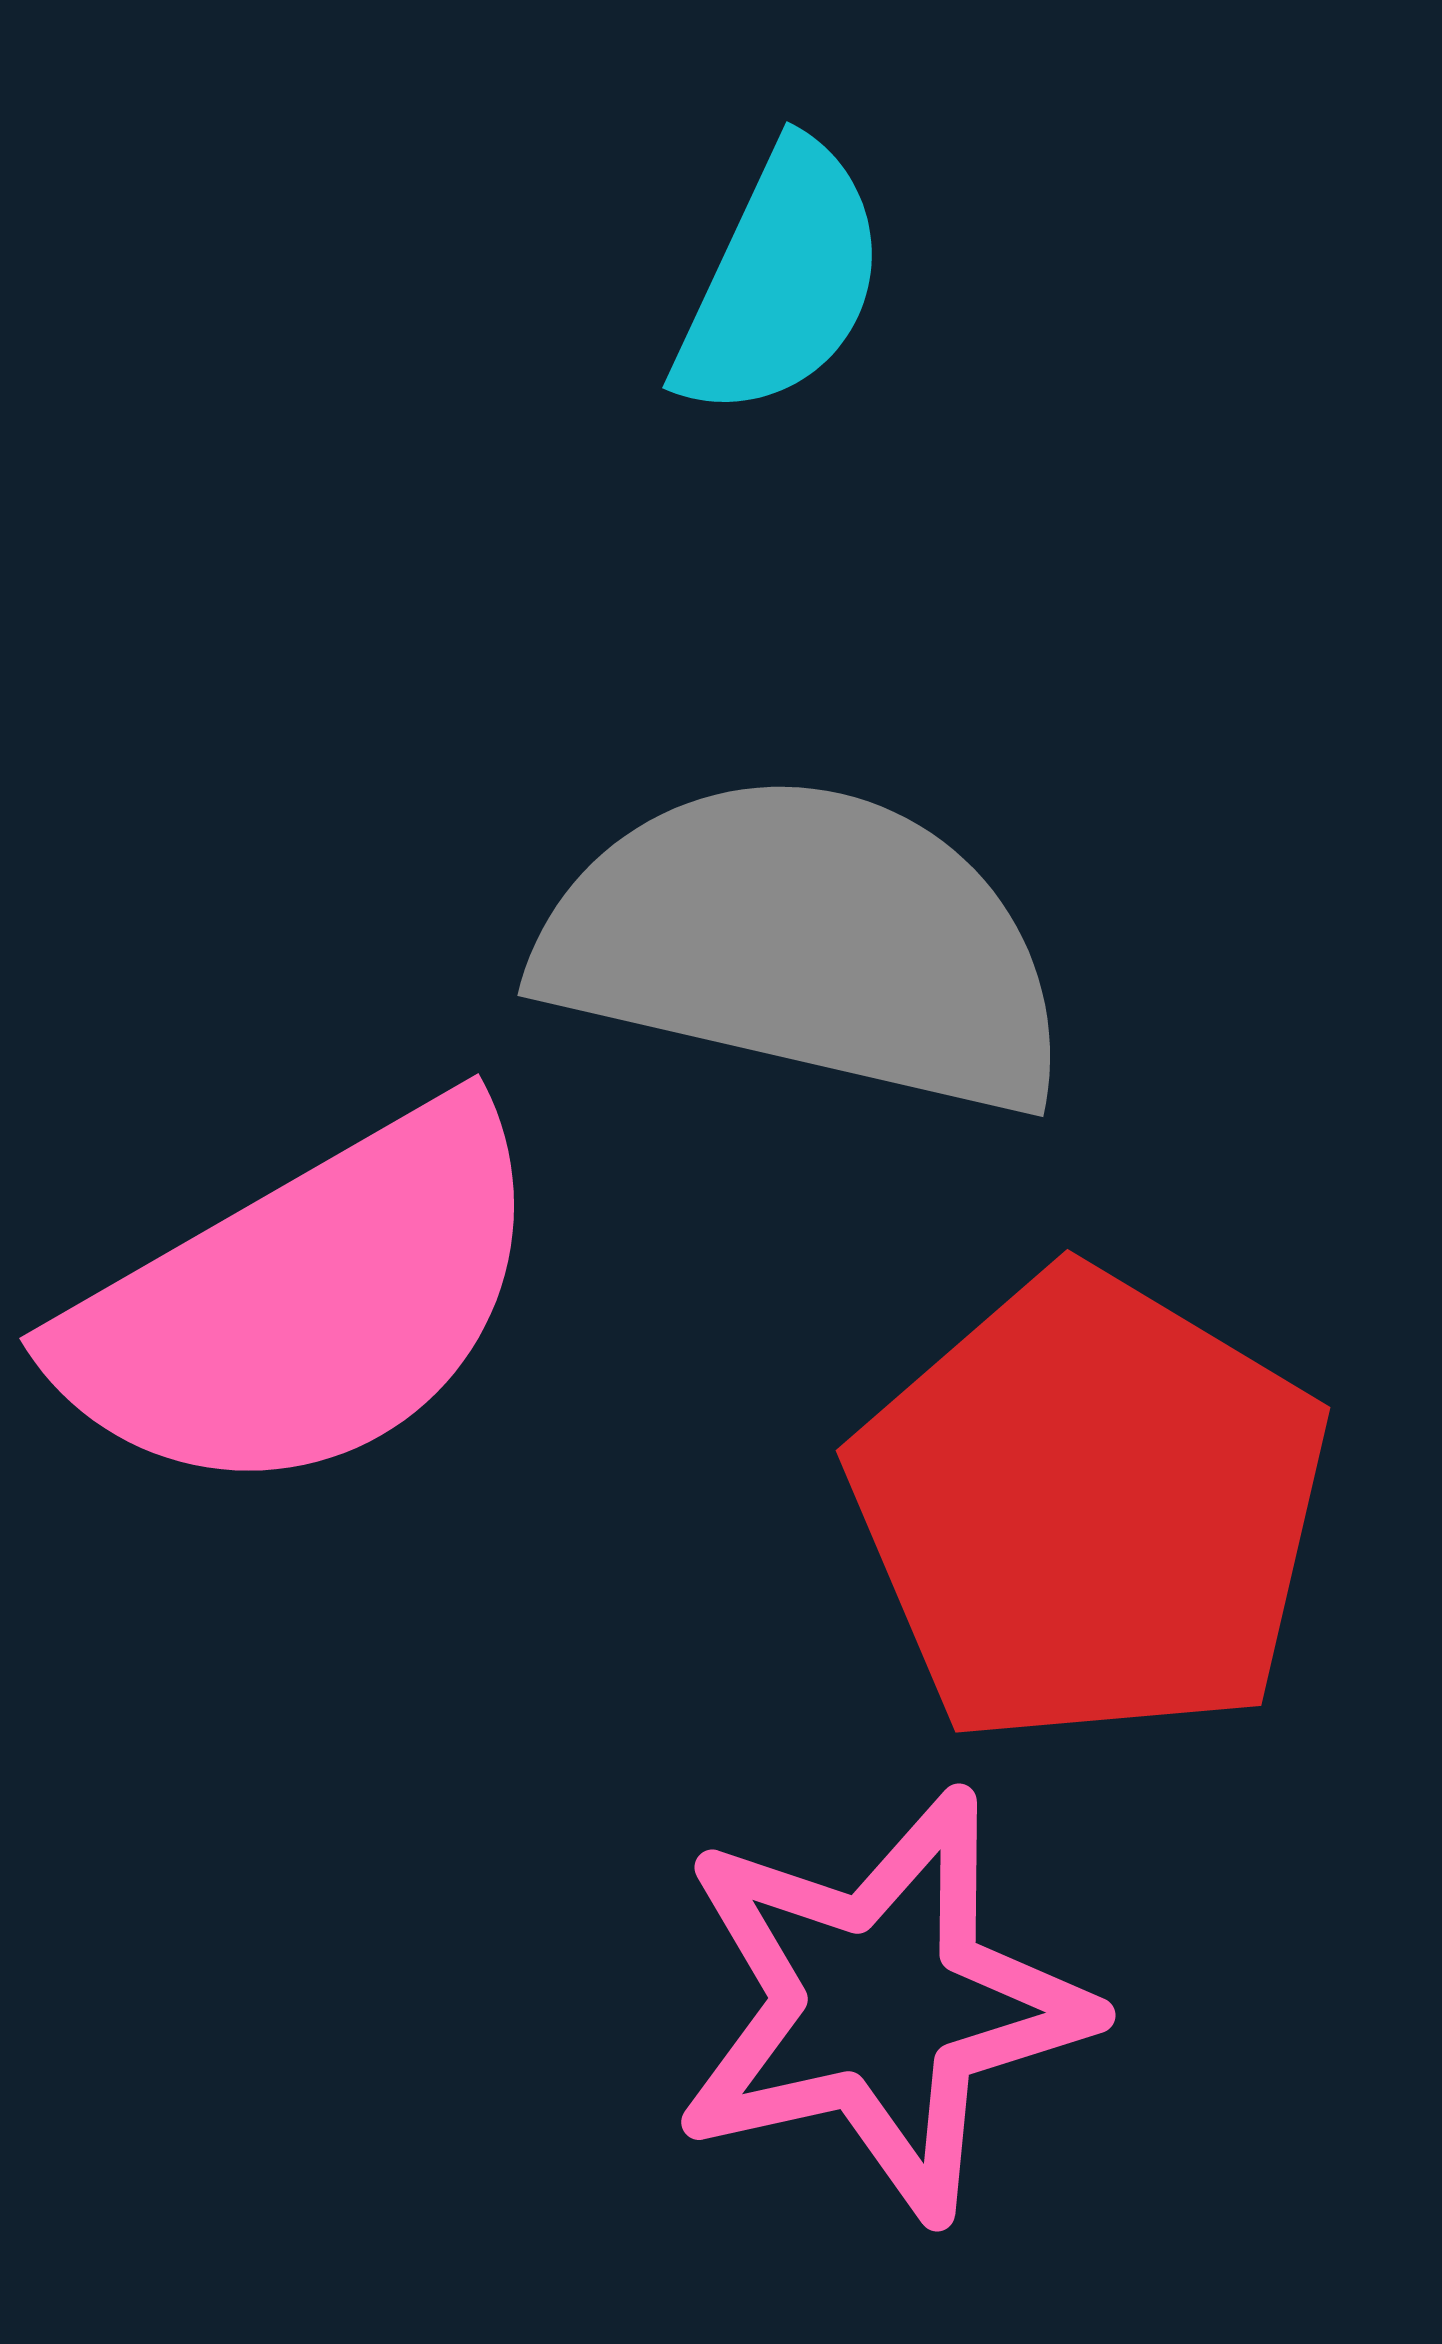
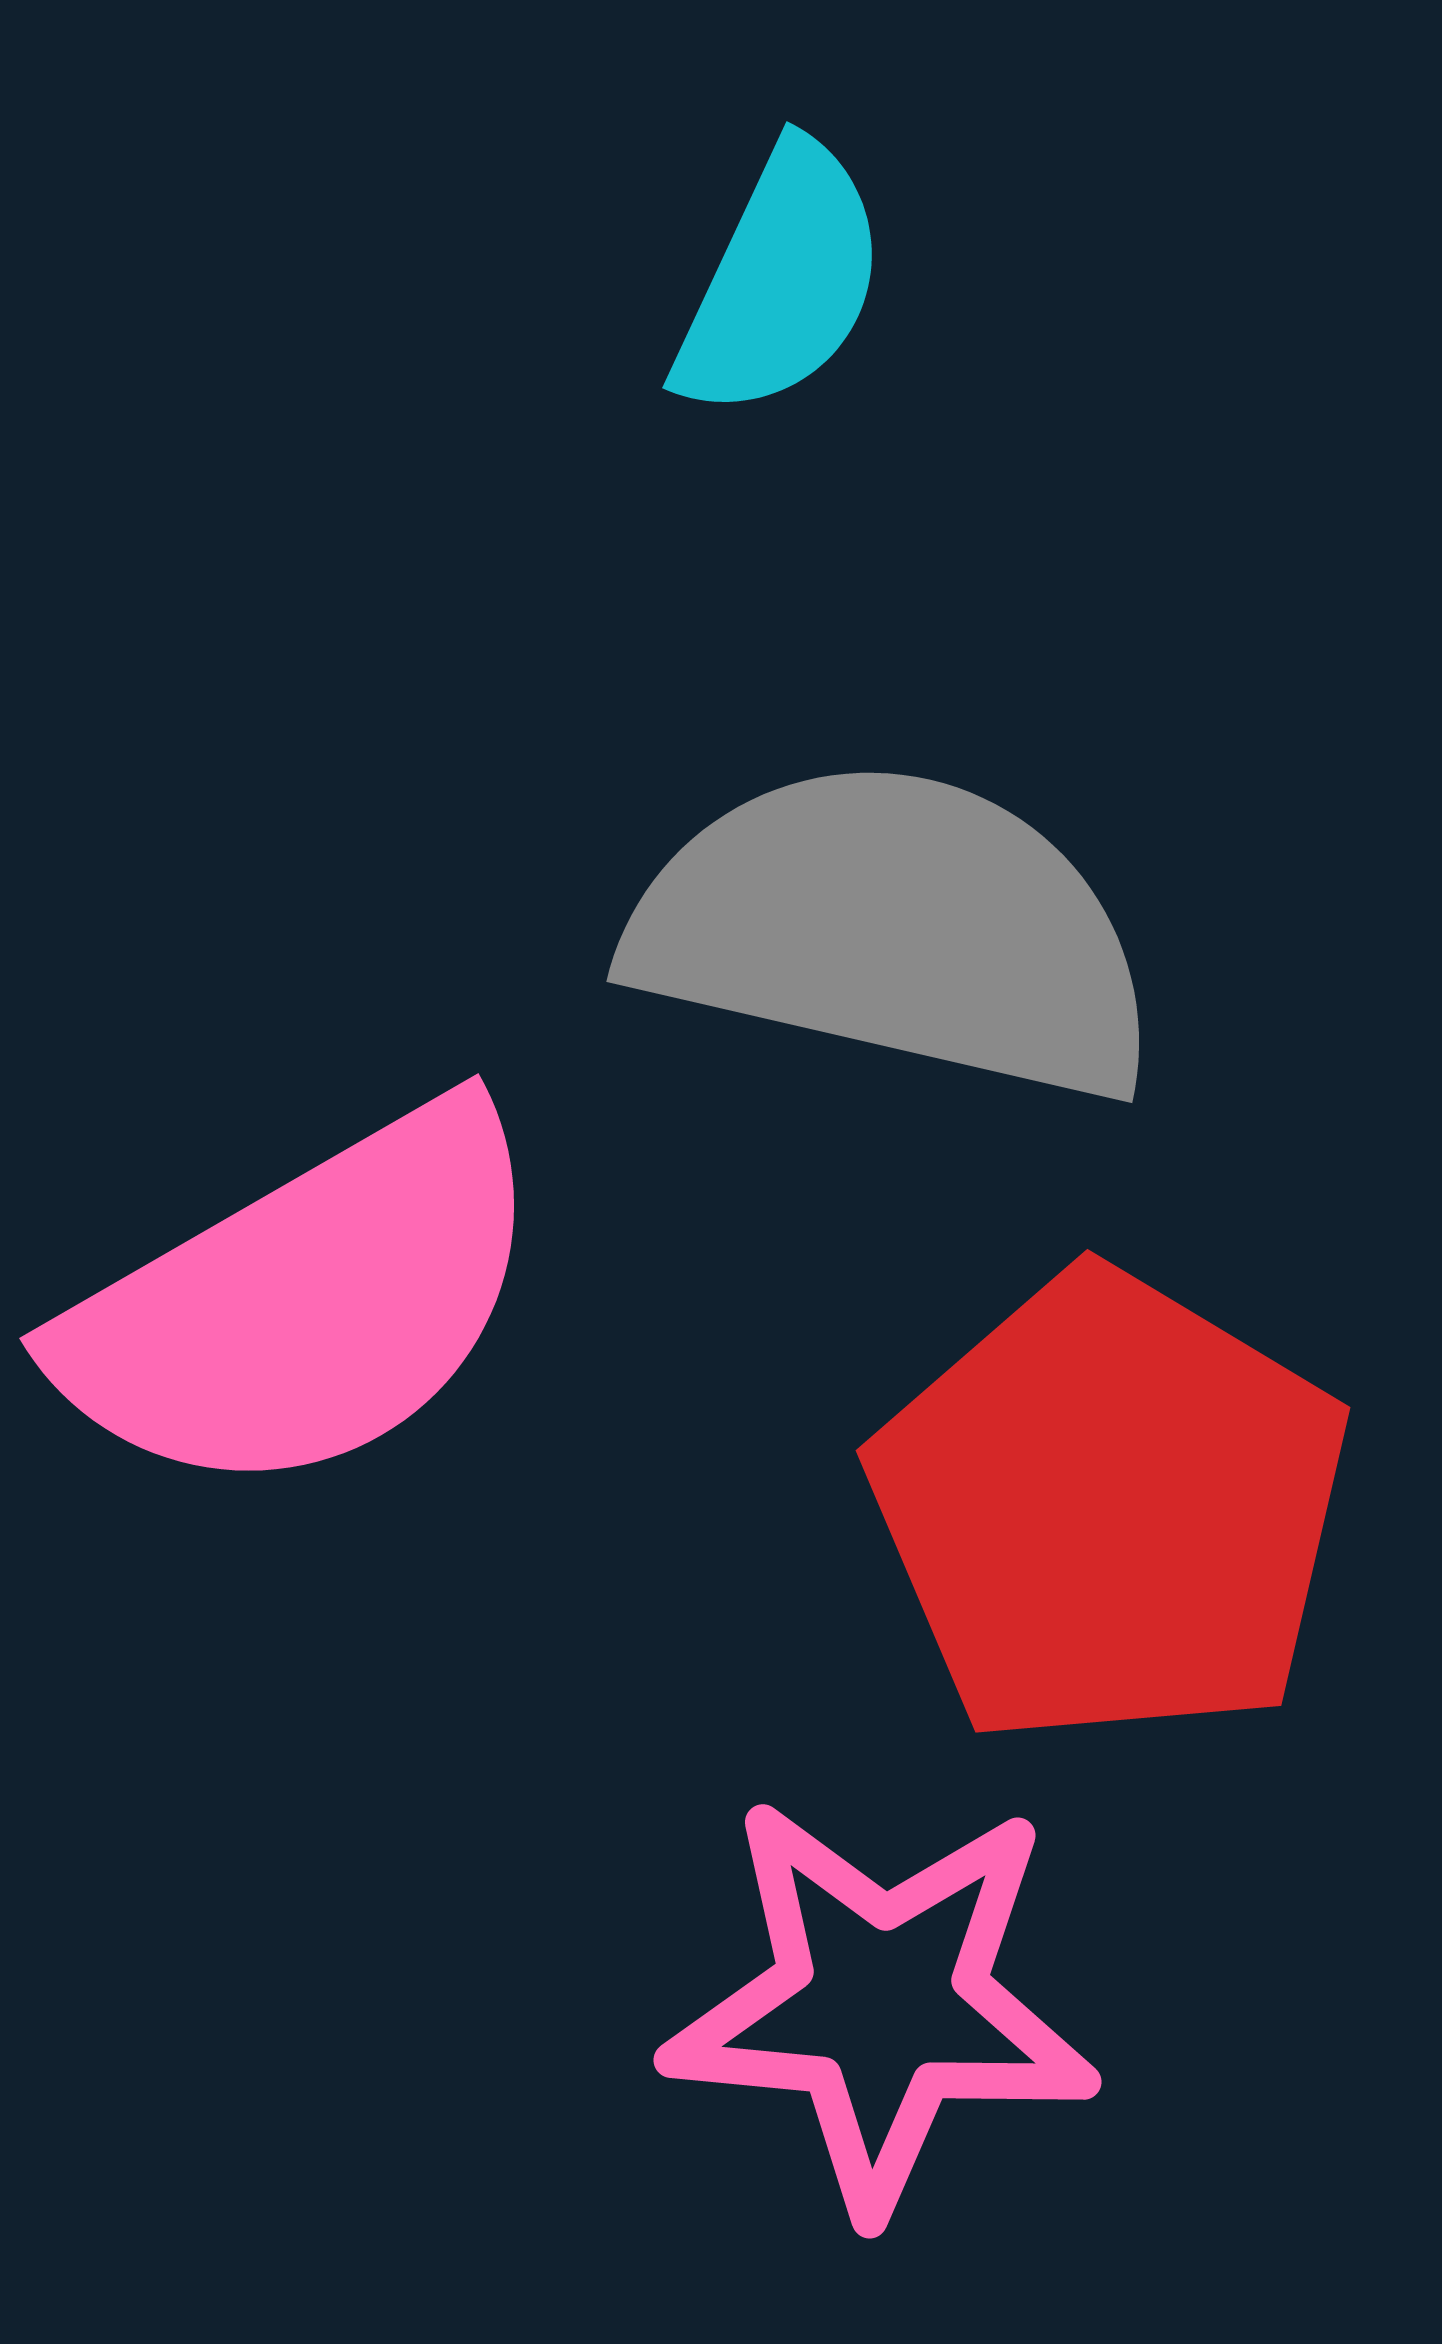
gray semicircle: moved 89 px right, 14 px up
red pentagon: moved 20 px right
pink star: rotated 18 degrees clockwise
